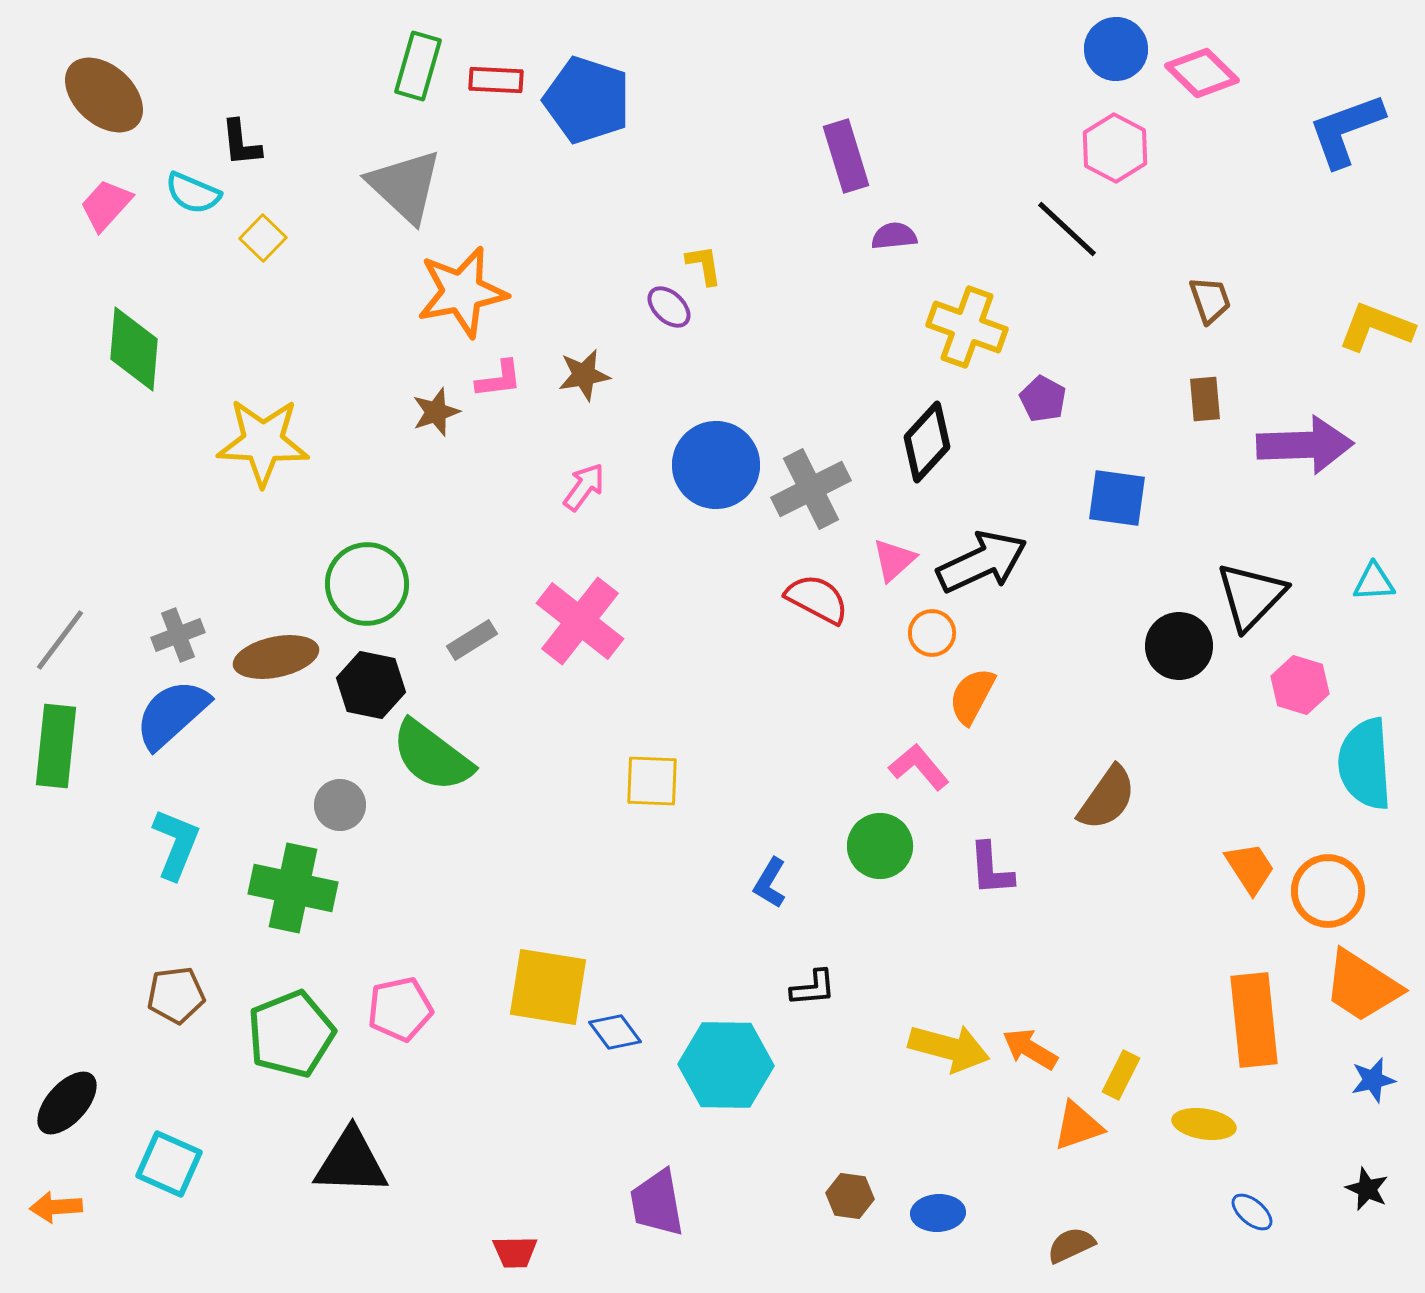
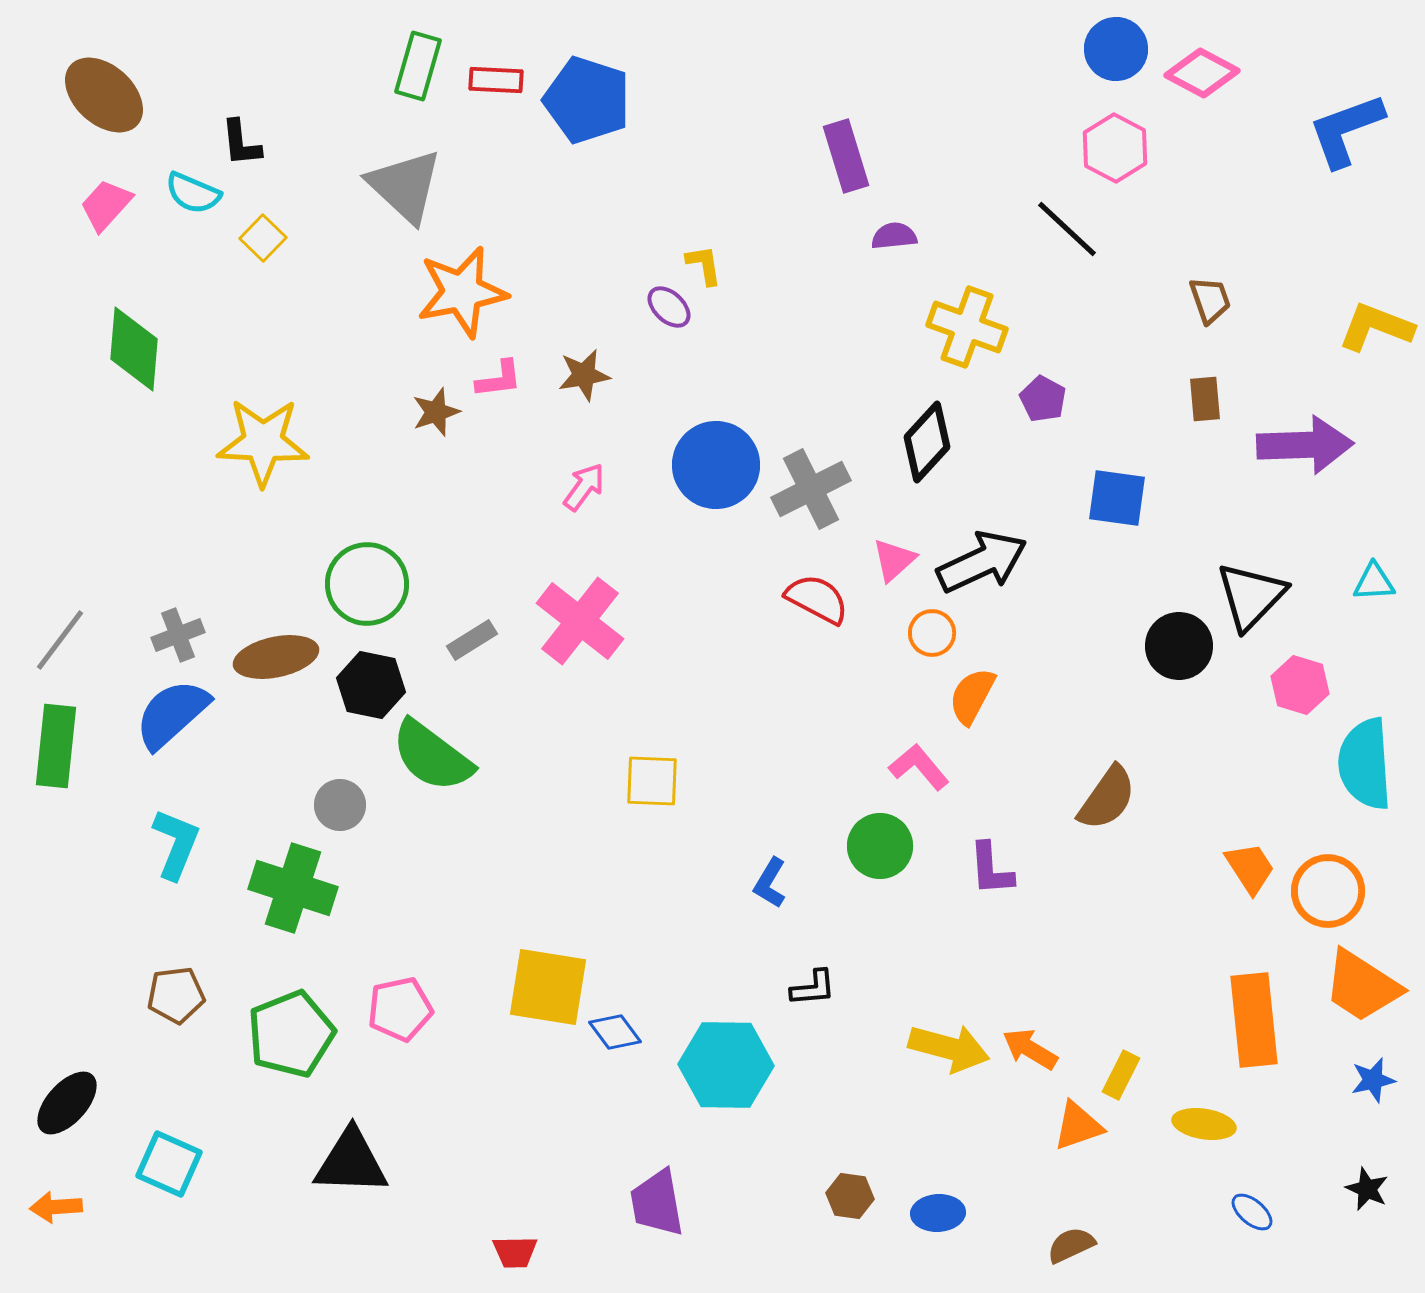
pink diamond at (1202, 73): rotated 16 degrees counterclockwise
green cross at (293, 888): rotated 6 degrees clockwise
